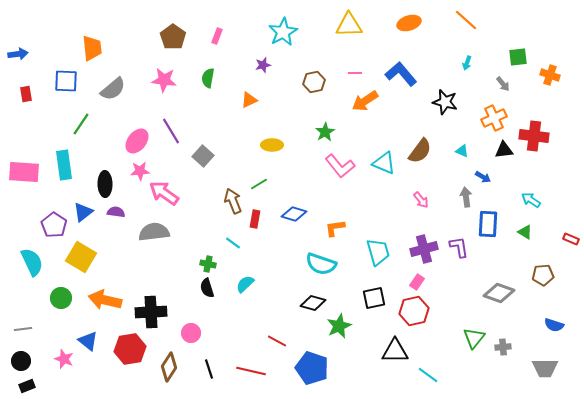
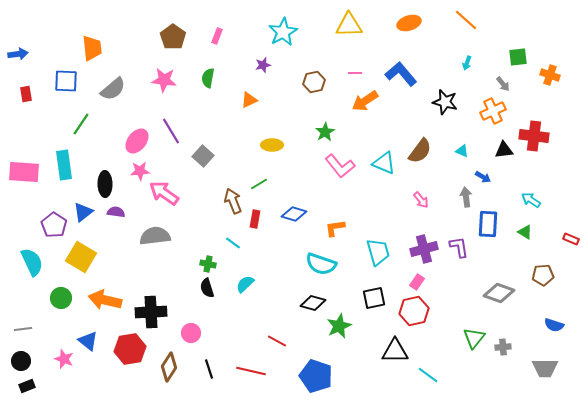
orange cross at (494, 118): moved 1 px left, 7 px up
gray semicircle at (154, 232): moved 1 px right, 4 px down
blue pentagon at (312, 368): moved 4 px right, 8 px down
